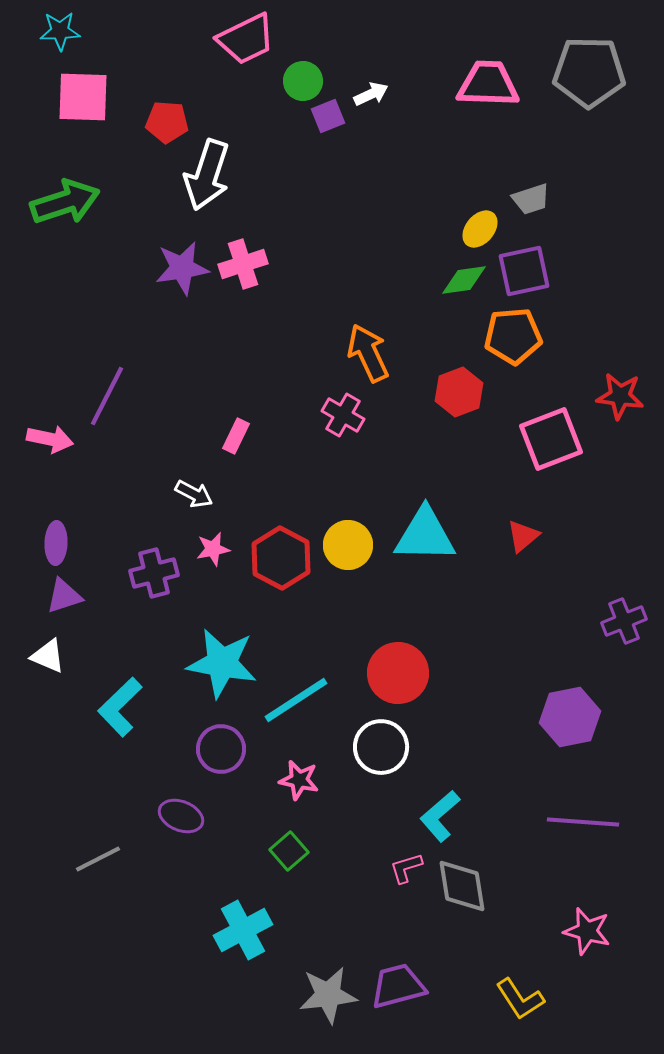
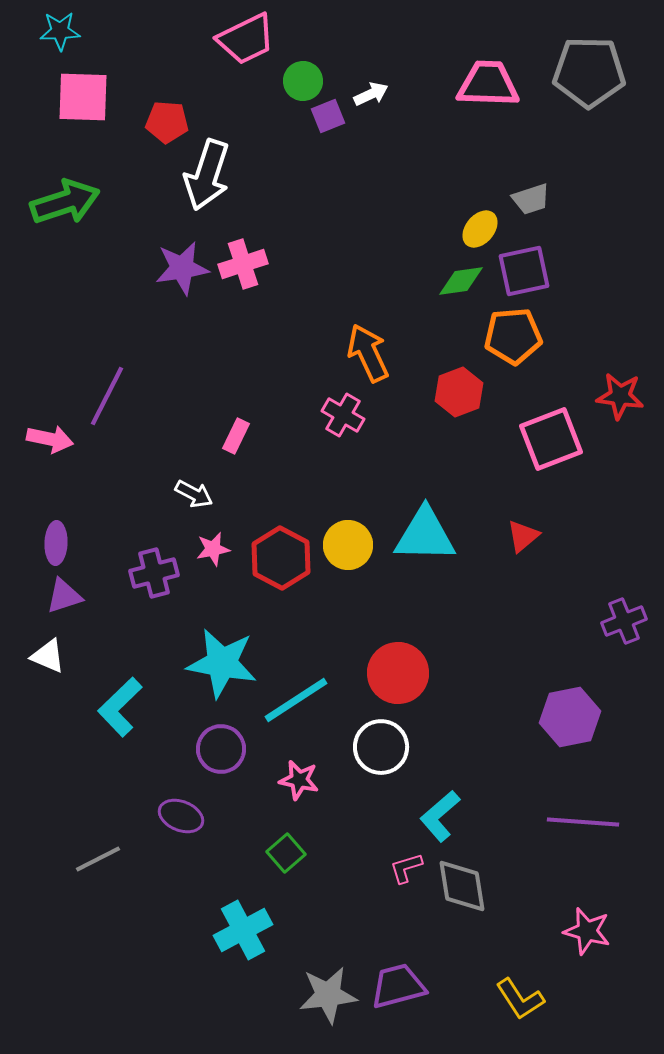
green diamond at (464, 280): moved 3 px left, 1 px down
green square at (289, 851): moved 3 px left, 2 px down
